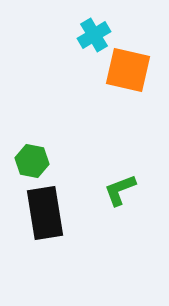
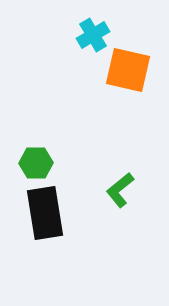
cyan cross: moved 1 px left
green hexagon: moved 4 px right, 2 px down; rotated 12 degrees counterclockwise
green L-shape: rotated 18 degrees counterclockwise
